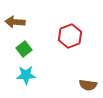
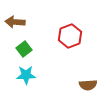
brown semicircle: rotated 12 degrees counterclockwise
